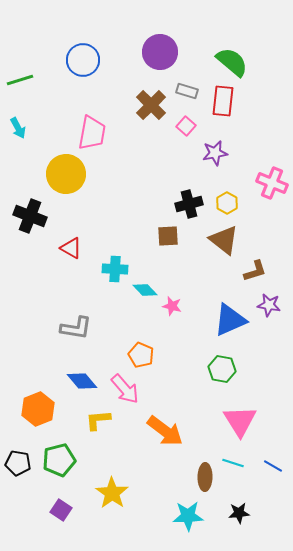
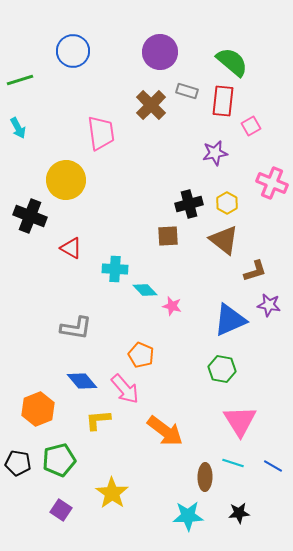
blue circle at (83, 60): moved 10 px left, 9 px up
pink square at (186, 126): moved 65 px right; rotated 18 degrees clockwise
pink trapezoid at (92, 133): moved 9 px right; rotated 18 degrees counterclockwise
yellow circle at (66, 174): moved 6 px down
